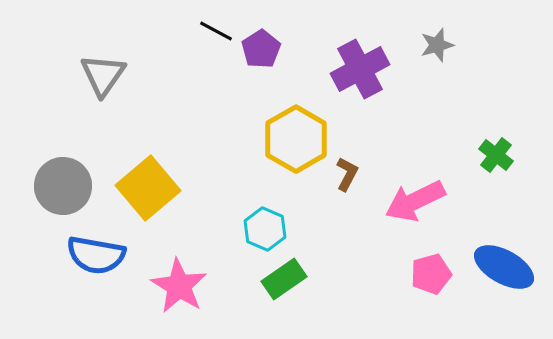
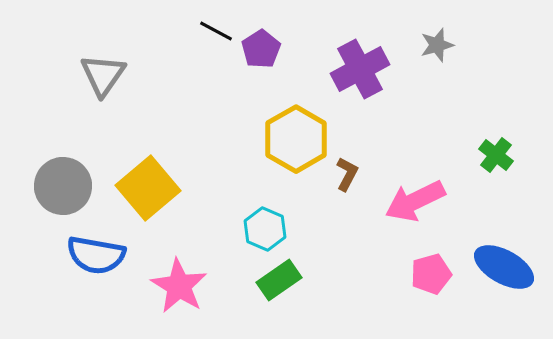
green rectangle: moved 5 px left, 1 px down
